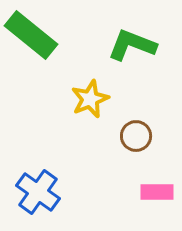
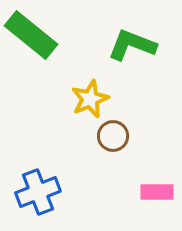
brown circle: moved 23 px left
blue cross: rotated 33 degrees clockwise
